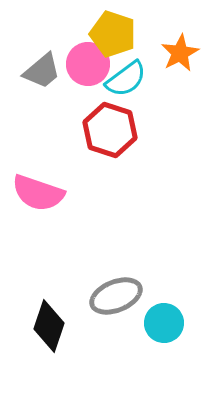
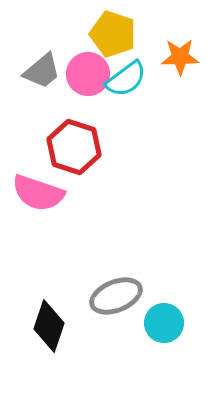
orange star: moved 4 px down; rotated 27 degrees clockwise
pink circle: moved 10 px down
red hexagon: moved 36 px left, 17 px down
